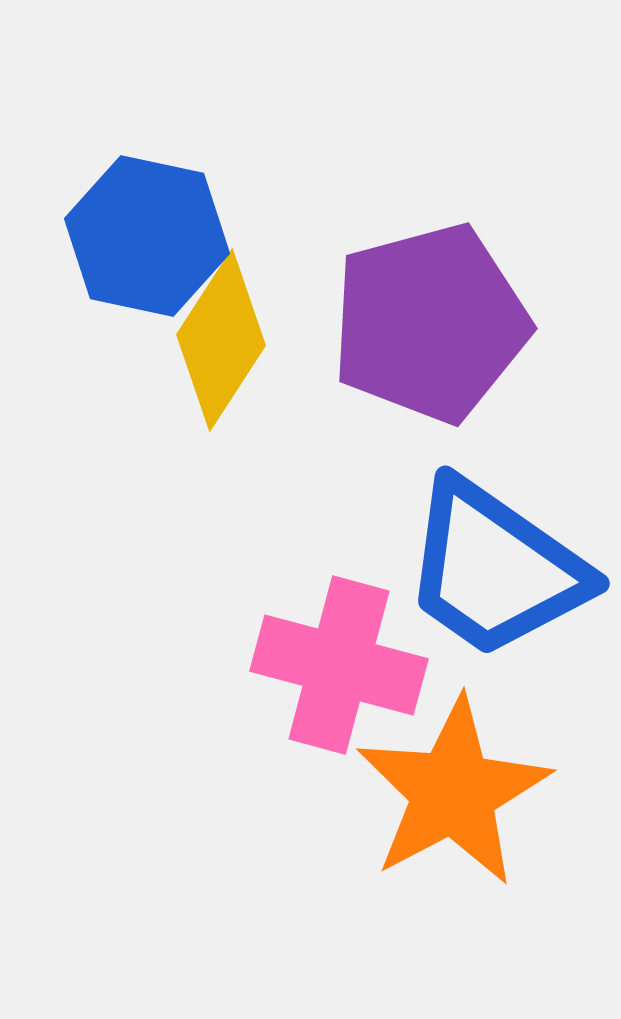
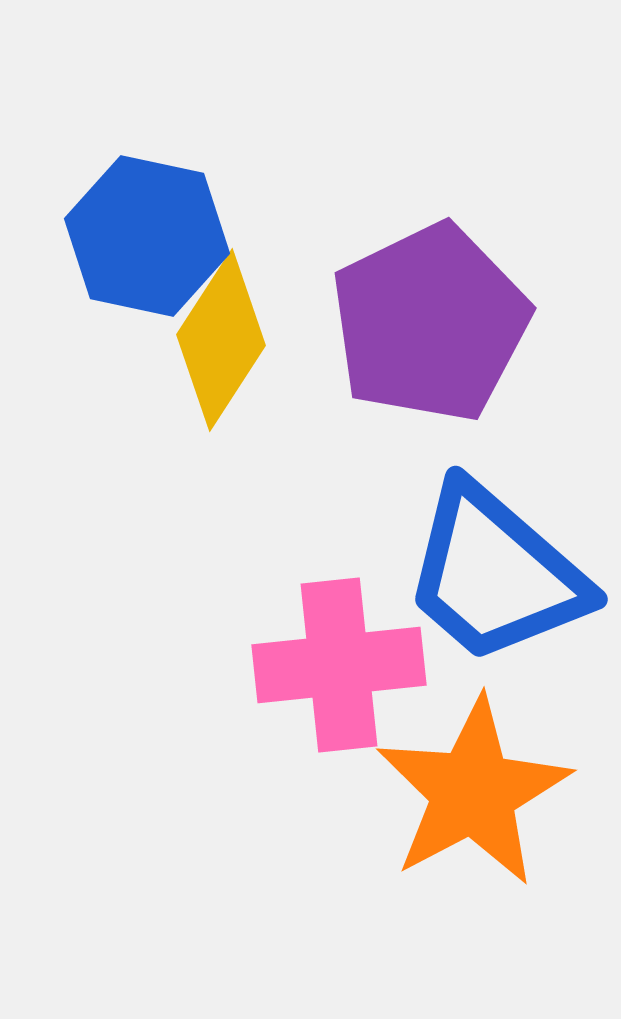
purple pentagon: rotated 11 degrees counterclockwise
blue trapezoid: moved 5 px down; rotated 6 degrees clockwise
pink cross: rotated 21 degrees counterclockwise
orange star: moved 20 px right
